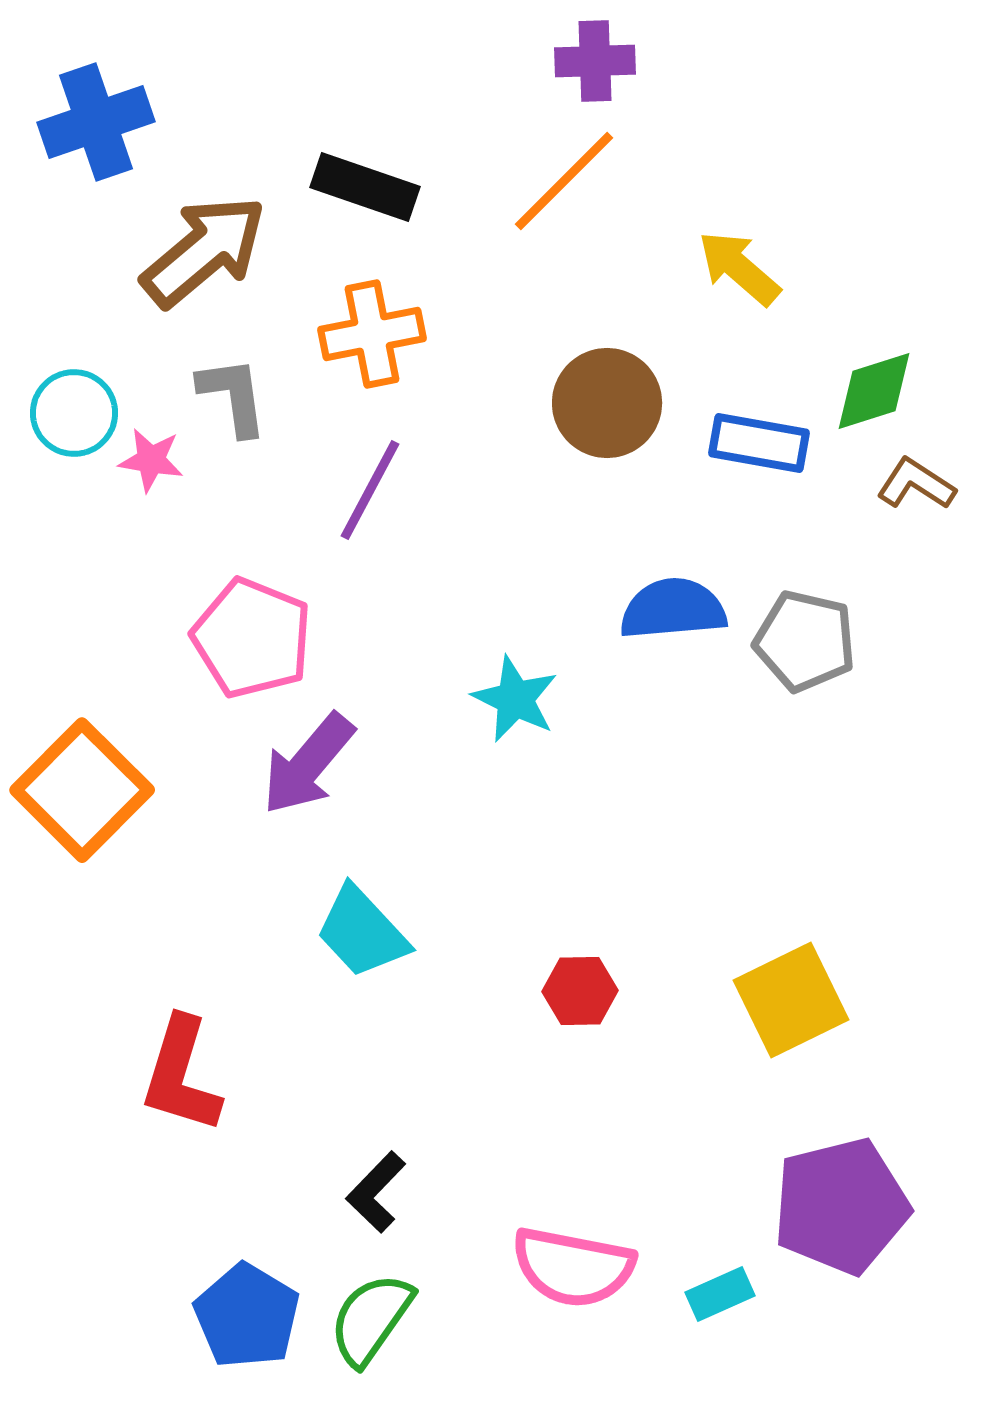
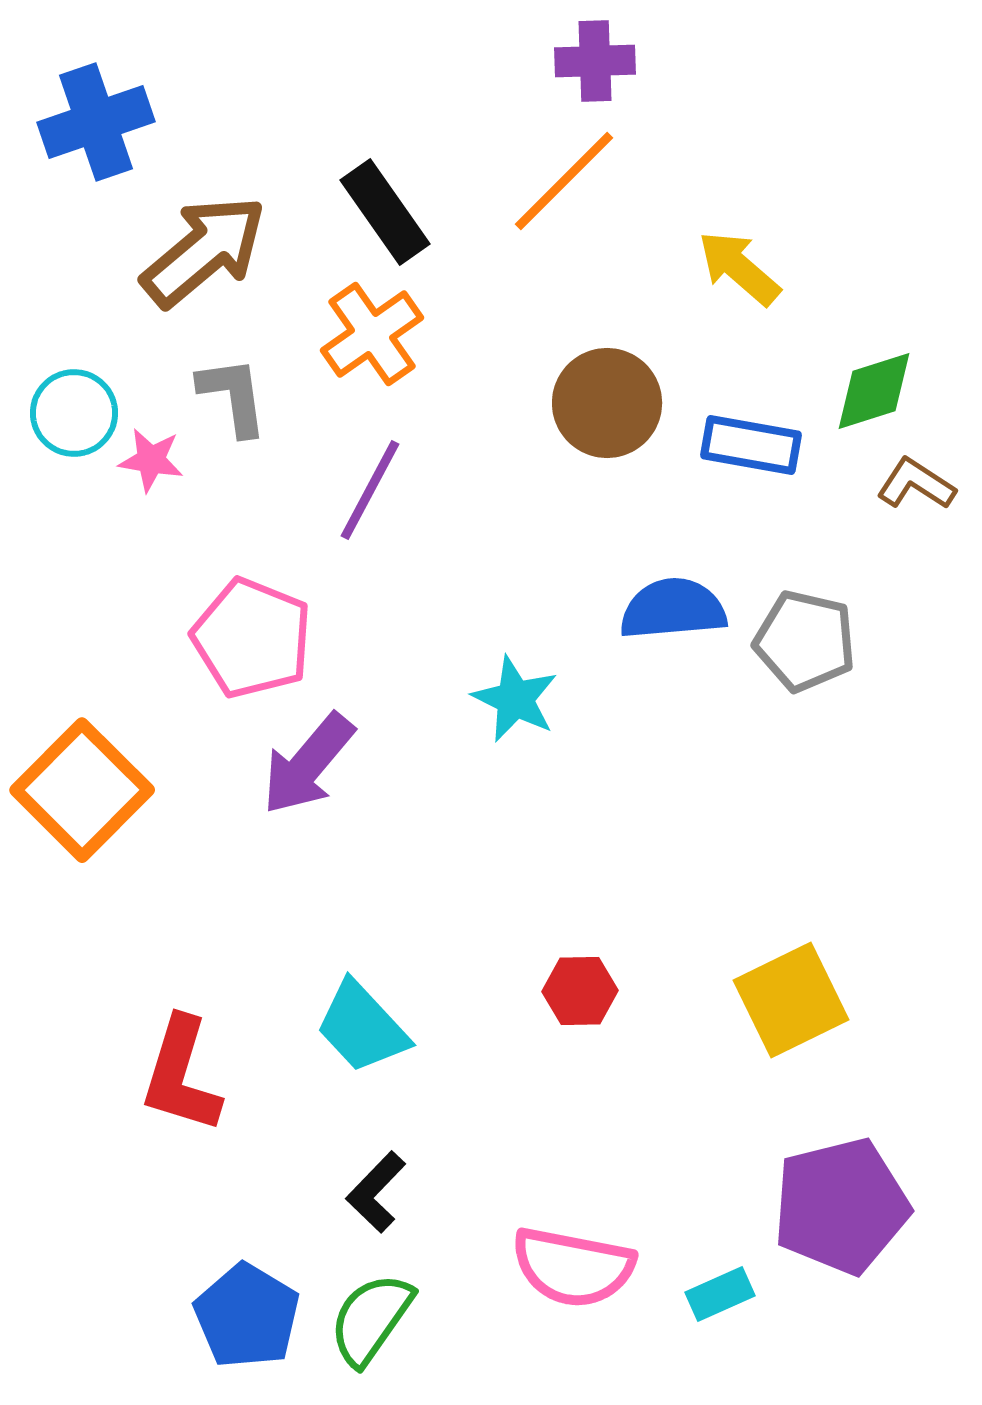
black rectangle: moved 20 px right, 25 px down; rotated 36 degrees clockwise
orange cross: rotated 24 degrees counterclockwise
blue rectangle: moved 8 px left, 2 px down
cyan trapezoid: moved 95 px down
